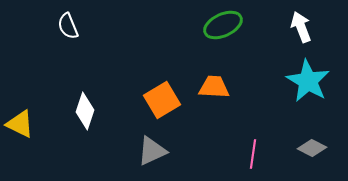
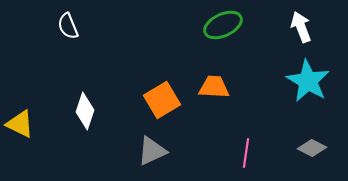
pink line: moved 7 px left, 1 px up
